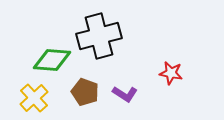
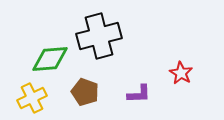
green diamond: moved 2 px left, 1 px up; rotated 9 degrees counterclockwise
red star: moved 10 px right; rotated 20 degrees clockwise
purple L-shape: moved 14 px right; rotated 35 degrees counterclockwise
yellow cross: moved 2 px left; rotated 16 degrees clockwise
